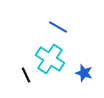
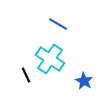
blue line: moved 3 px up
blue star: moved 8 px down; rotated 12 degrees clockwise
